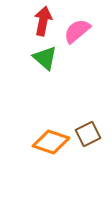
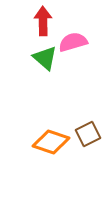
red arrow: rotated 12 degrees counterclockwise
pink semicircle: moved 4 px left, 11 px down; rotated 24 degrees clockwise
